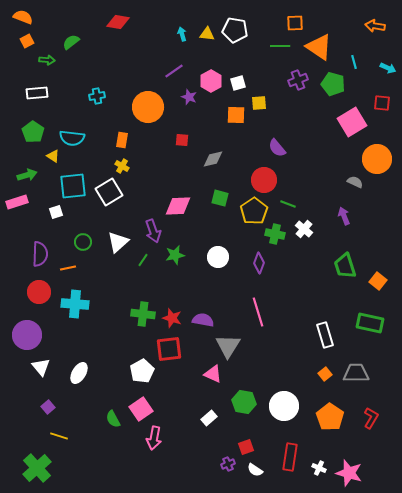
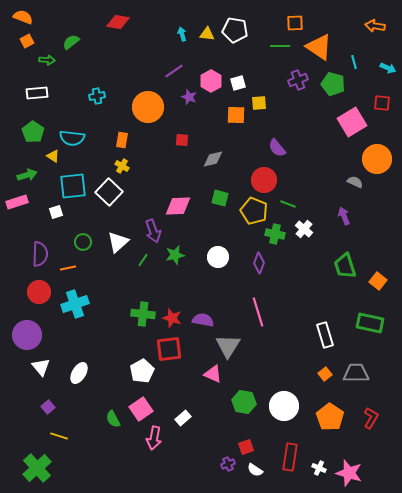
white square at (109, 192): rotated 16 degrees counterclockwise
yellow pentagon at (254, 211): rotated 16 degrees counterclockwise
cyan cross at (75, 304): rotated 24 degrees counterclockwise
white rectangle at (209, 418): moved 26 px left
